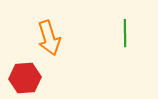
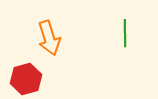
red hexagon: moved 1 px right, 1 px down; rotated 12 degrees counterclockwise
